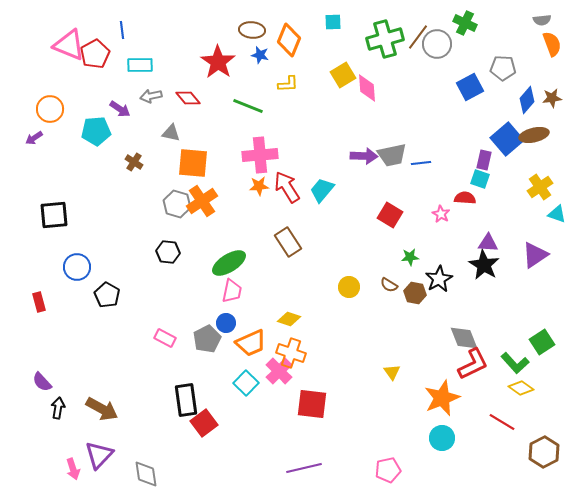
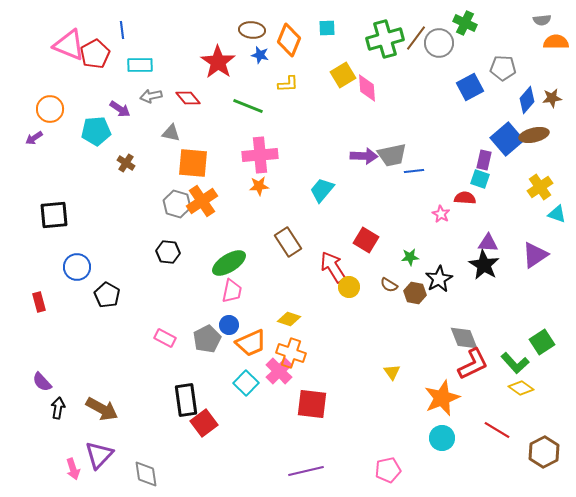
cyan square at (333, 22): moved 6 px left, 6 px down
brown line at (418, 37): moved 2 px left, 1 px down
gray circle at (437, 44): moved 2 px right, 1 px up
orange semicircle at (552, 44): moved 4 px right, 2 px up; rotated 70 degrees counterclockwise
brown cross at (134, 162): moved 8 px left, 1 px down
blue line at (421, 163): moved 7 px left, 8 px down
red arrow at (287, 187): moved 46 px right, 80 px down
red square at (390, 215): moved 24 px left, 25 px down
blue circle at (226, 323): moved 3 px right, 2 px down
red line at (502, 422): moved 5 px left, 8 px down
purple line at (304, 468): moved 2 px right, 3 px down
